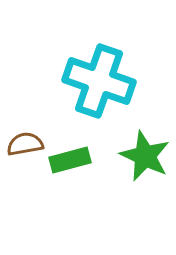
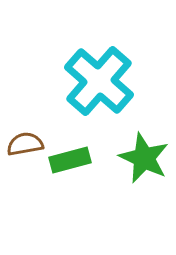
cyan cross: rotated 22 degrees clockwise
green star: moved 1 px left, 2 px down
